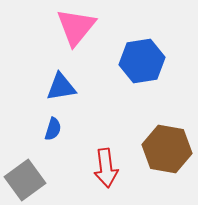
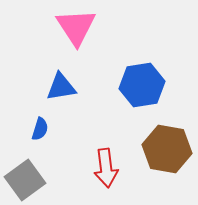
pink triangle: rotated 12 degrees counterclockwise
blue hexagon: moved 24 px down
blue semicircle: moved 13 px left
